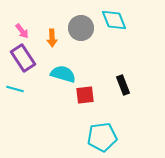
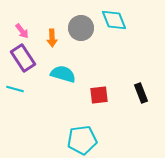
black rectangle: moved 18 px right, 8 px down
red square: moved 14 px right
cyan pentagon: moved 20 px left, 3 px down
